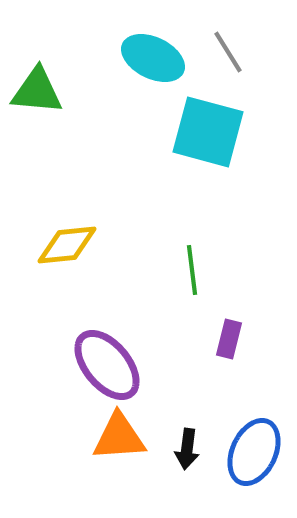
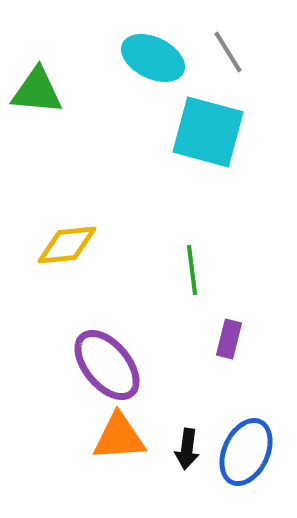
blue ellipse: moved 8 px left
